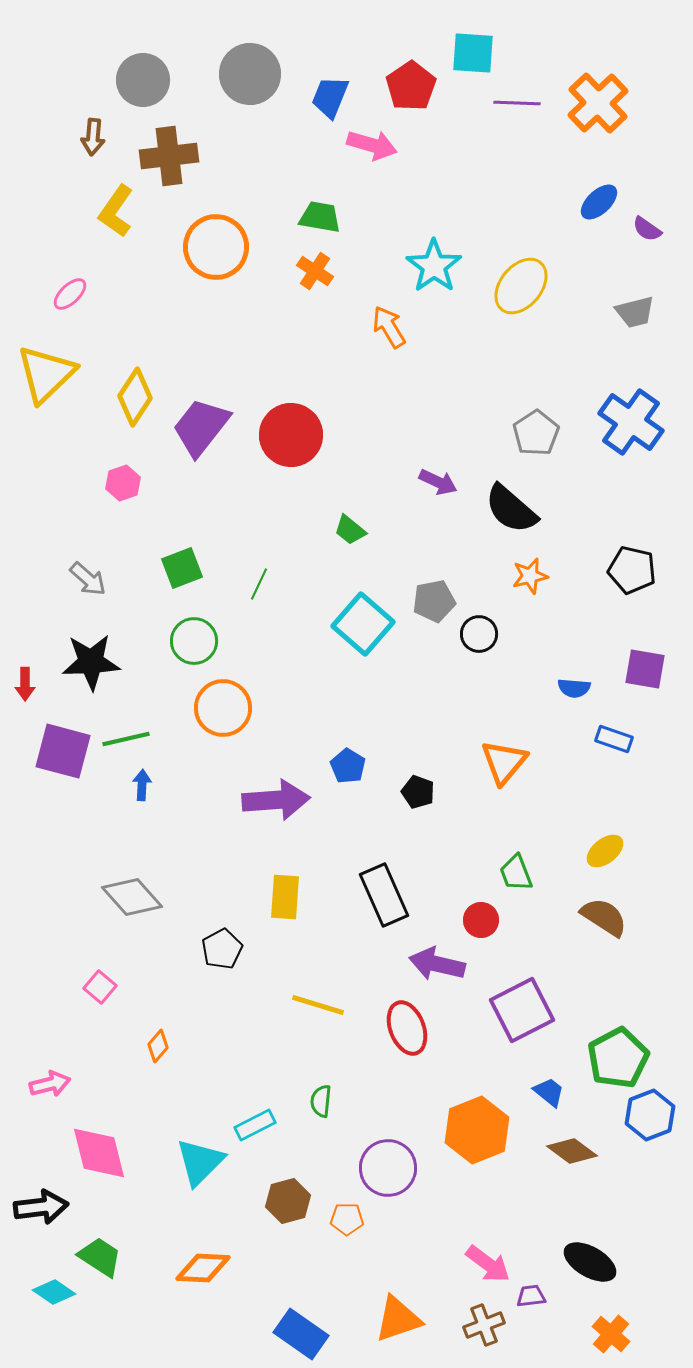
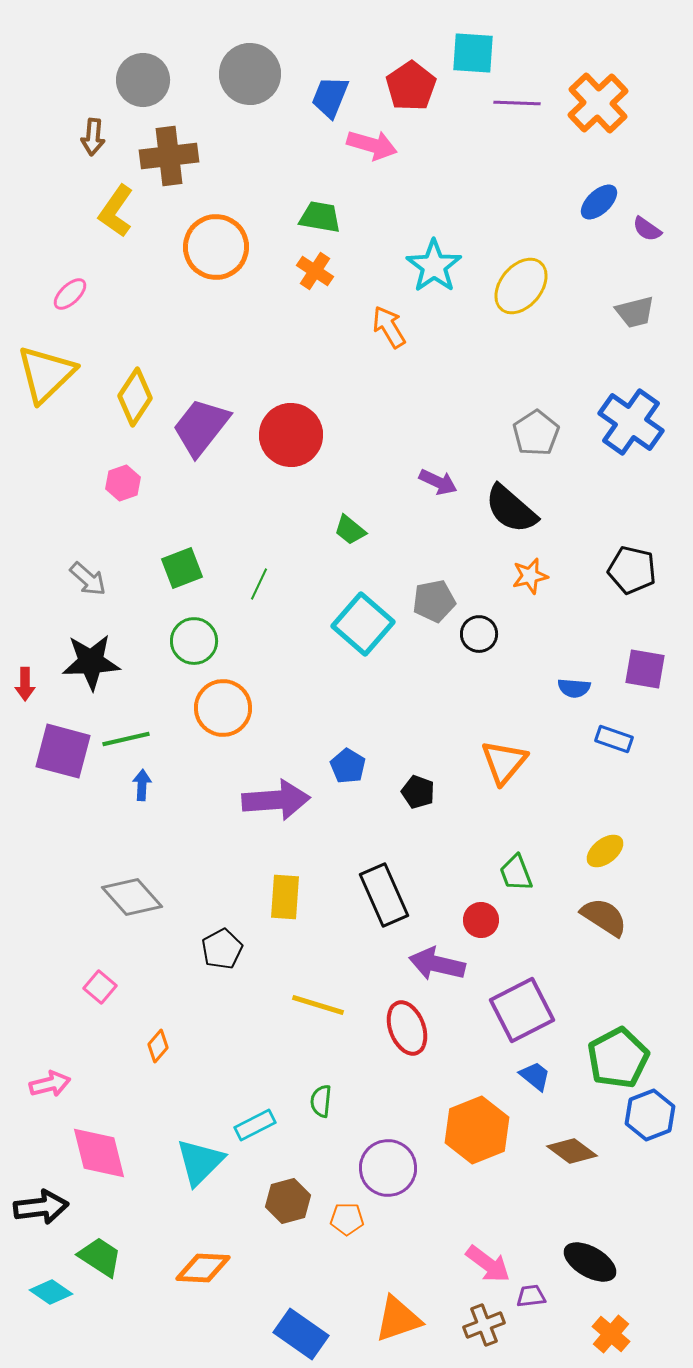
blue trapezoid at (549, 1092): moved 14 px left, 16 px up
cyan diamond at (54, 1292): moved 3 px left
